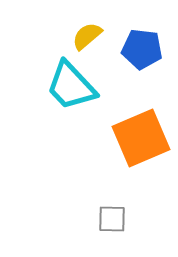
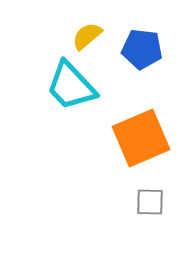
gray square: moved 38 px right, 17 px up
